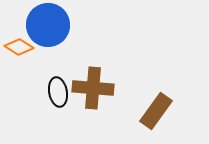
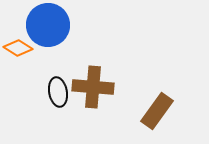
orange diamond: moved 1 px left, 1 px down
brown cross: moved 1 px up
brown rectangle: moved 1 px right
